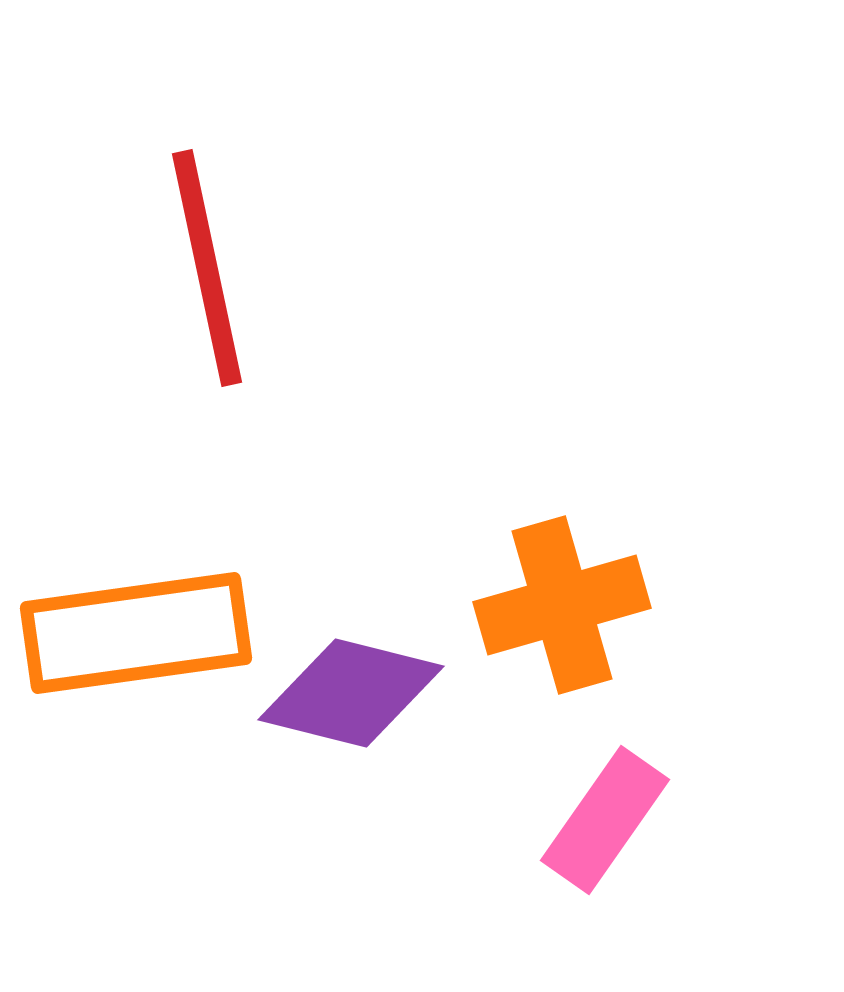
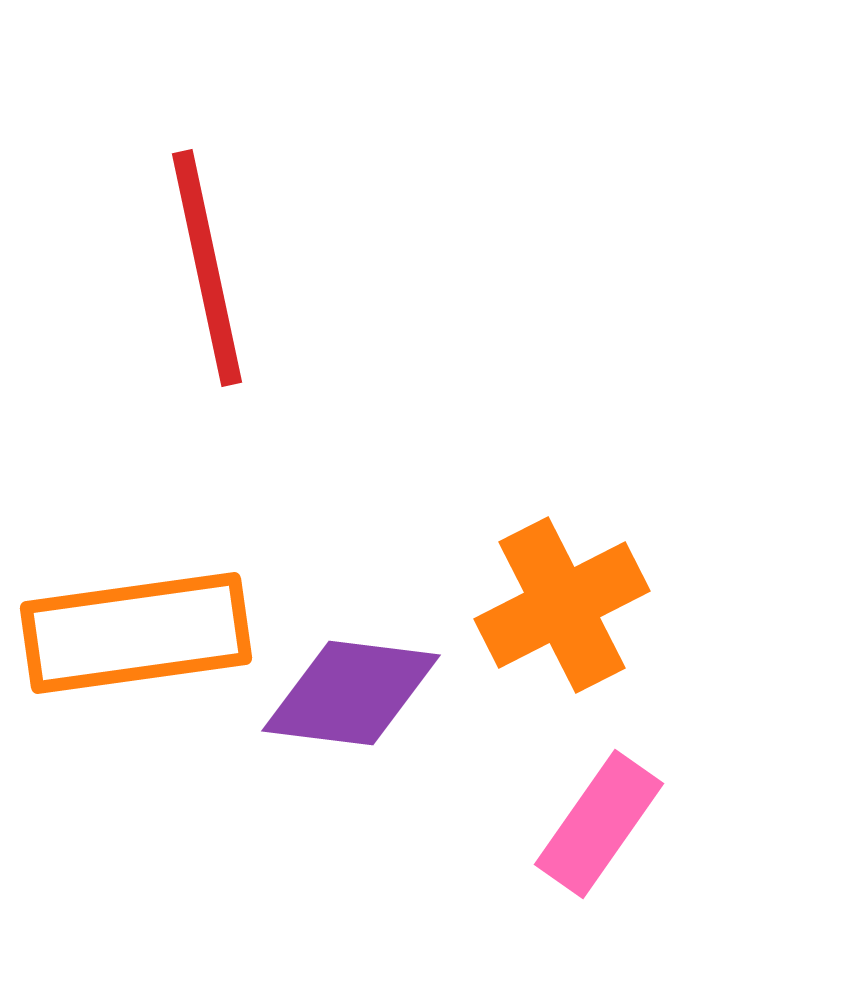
orange cross: rotated 11 degrees counterclockwise
purple diamond: rotated 7 degrees counterclockwise
pink rectangle: moved 6 px left, 4 px down
